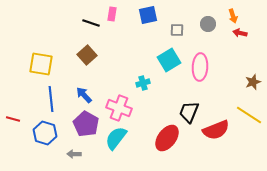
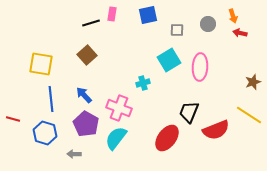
black line: rotated 36 degrees counterclockwise
